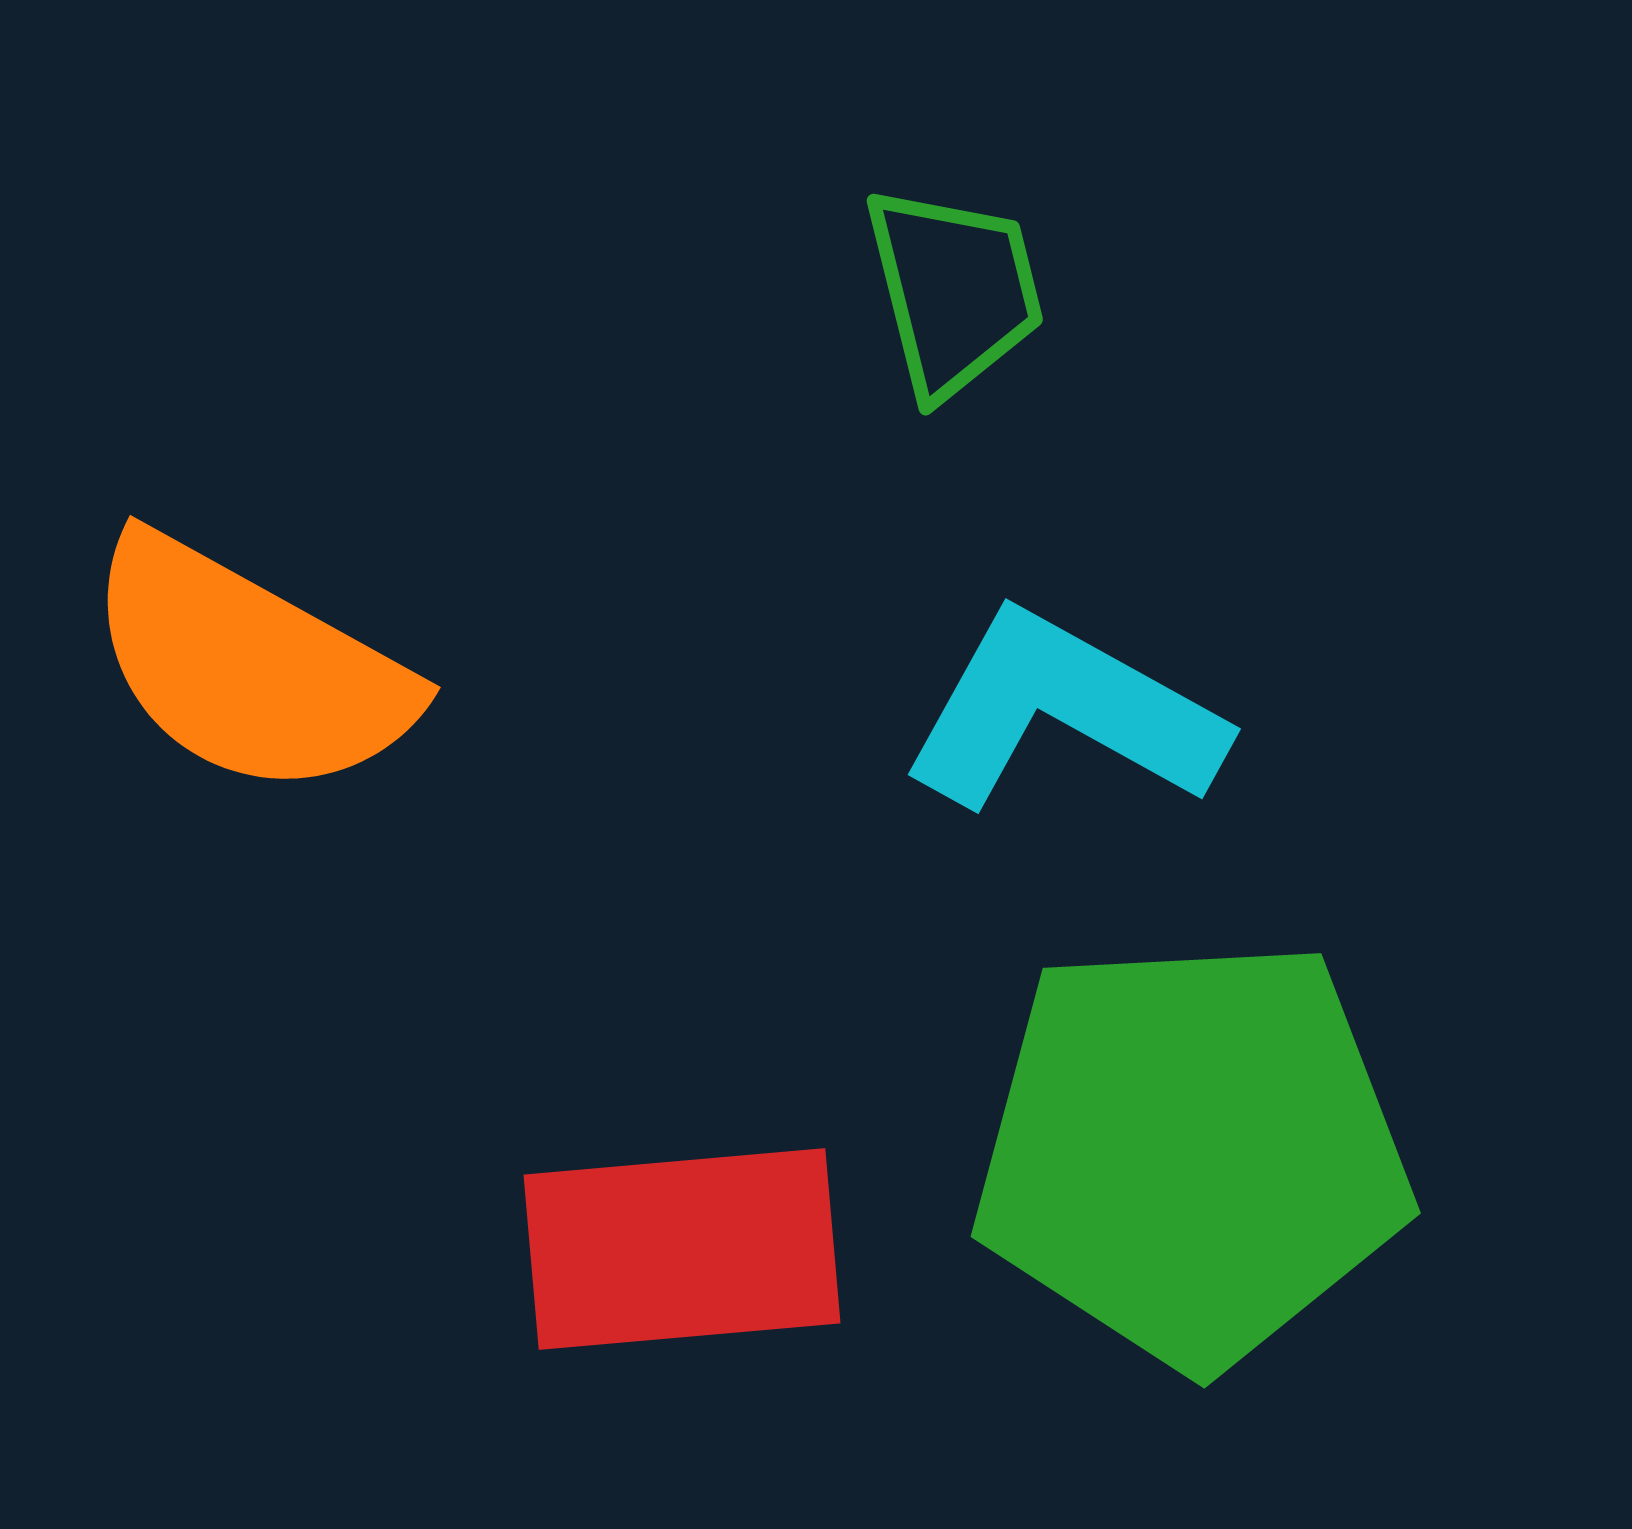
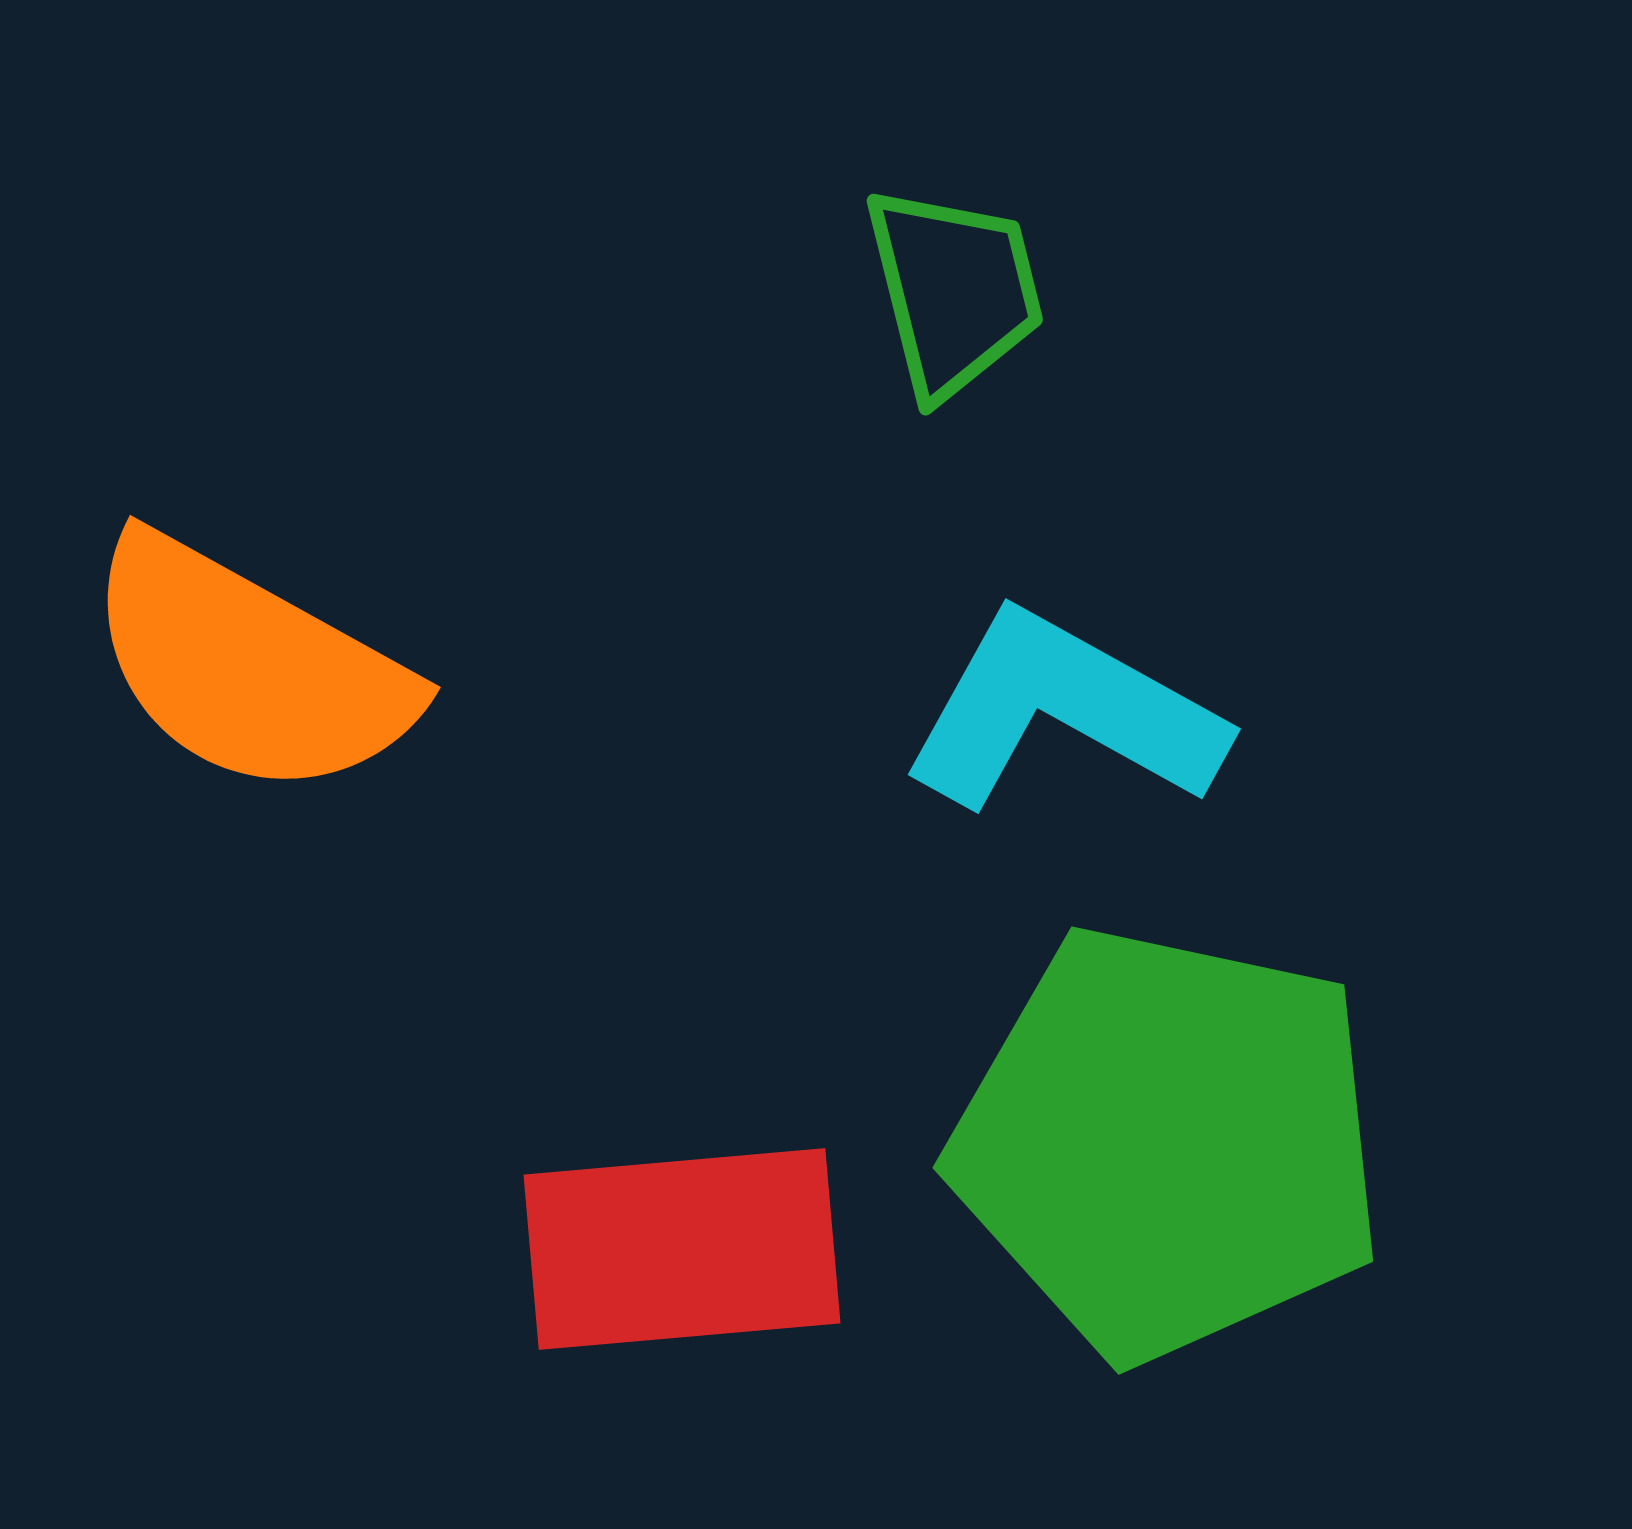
green pentagon: moved 24 px left, 9 px up; rotated 15 degrees clockwise
